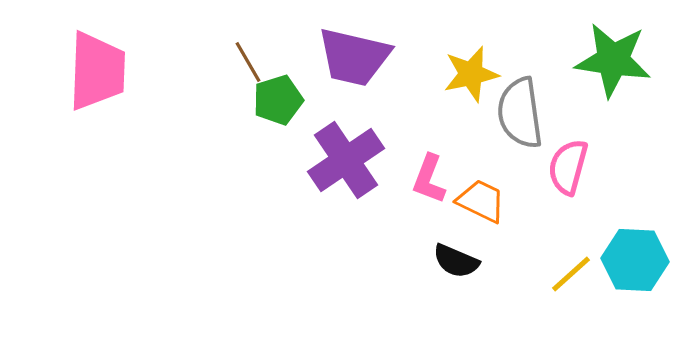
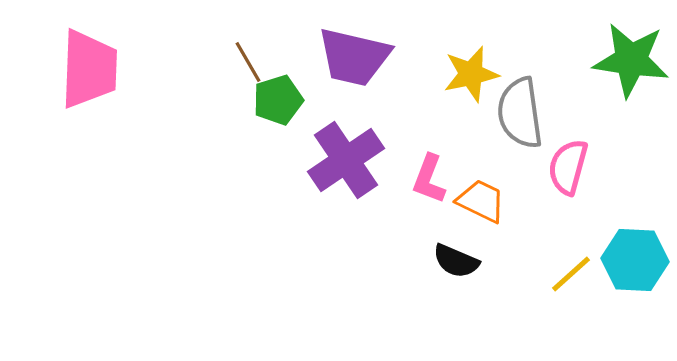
green star: moved 18 px right
pink trapezoid: moved 8 px left, 2 px up
